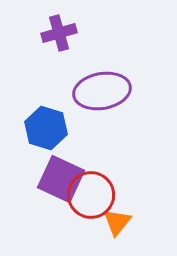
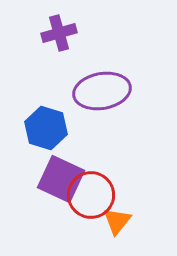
orange triangle: moved 1 px up
